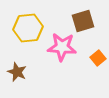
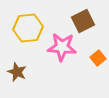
brown square: rotated 10 degrees counterclockwise
